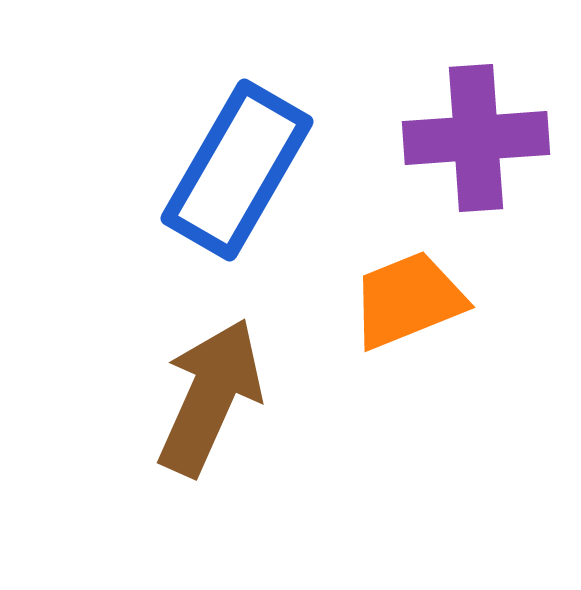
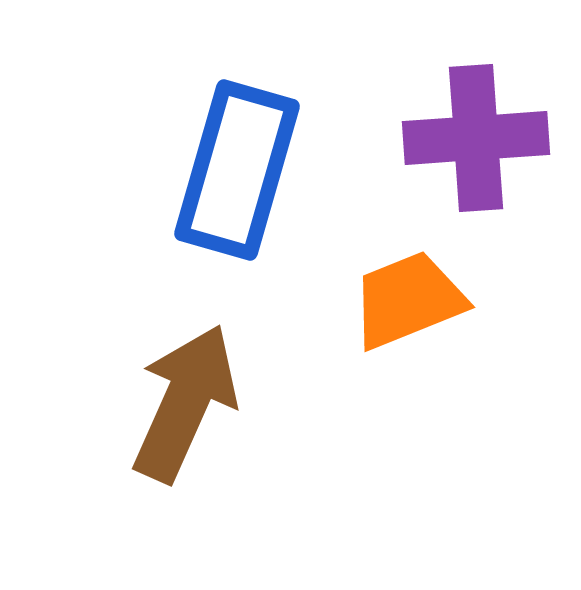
blue rectangle: rotated 14 degrees counterclockwise
brown arrow: moved 25 px left, 6 px down
